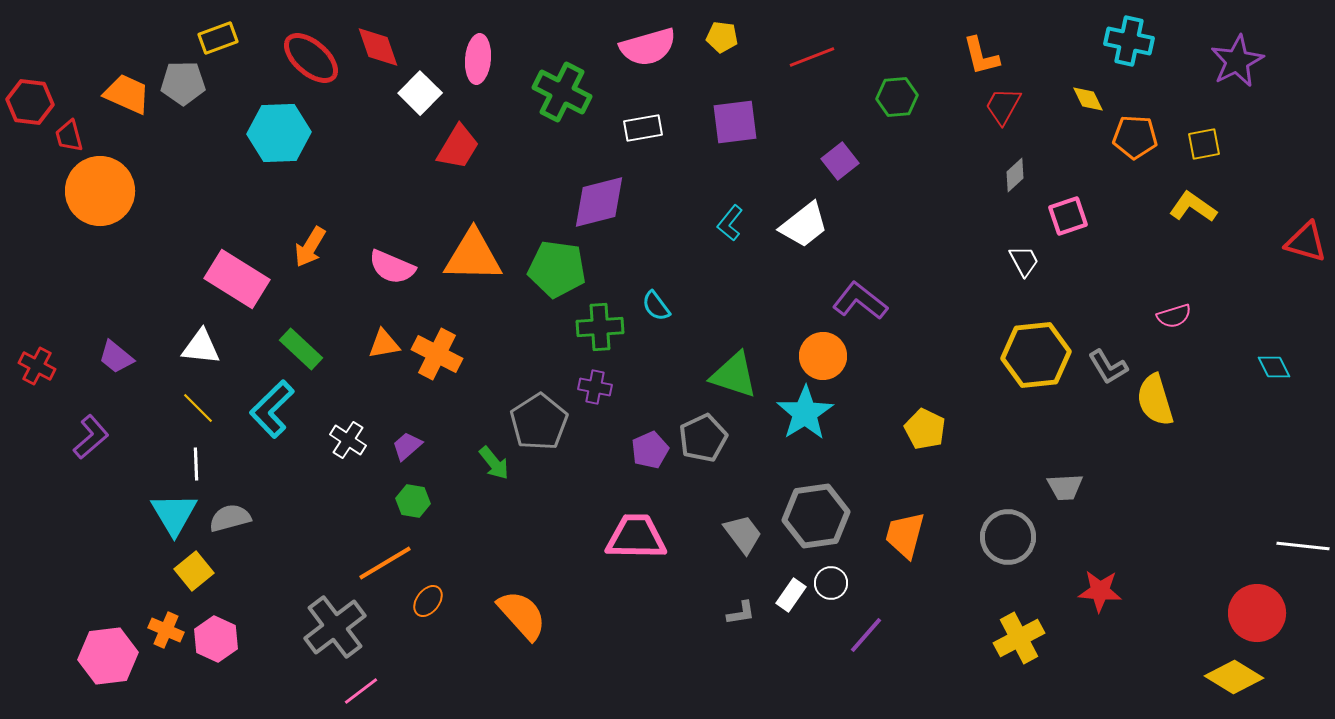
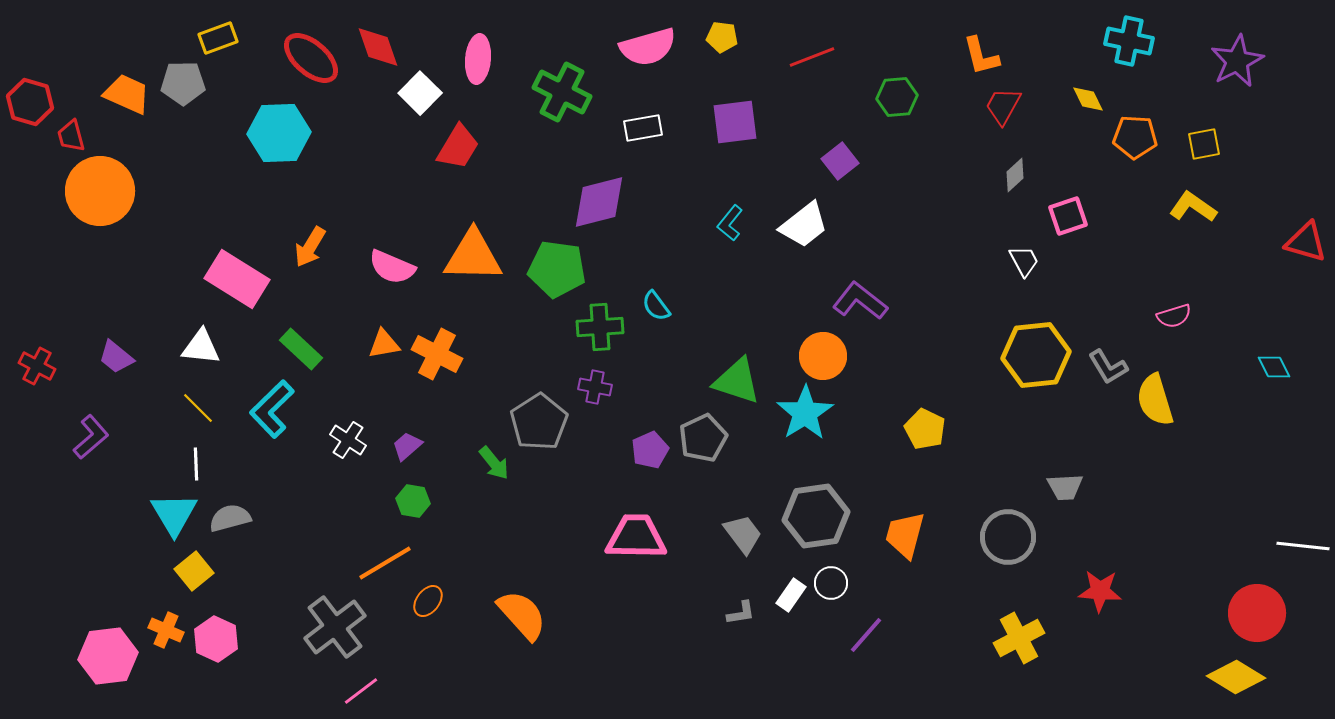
red hexagon at (30, 102): rotated 9 degrees clockwise
red trapezoid at (69, 136): moved 2 px right
green triangle at (734, 375): moved 3 px right, 6 px down
yellow diamond at (1234, 677): moved 2 px right
